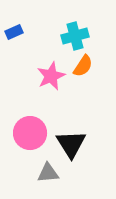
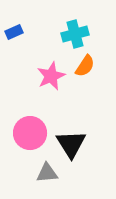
cyan cross: moved 2 px up
orange semicircle: moved 2 px right
gray triangle: moved 1 px left
